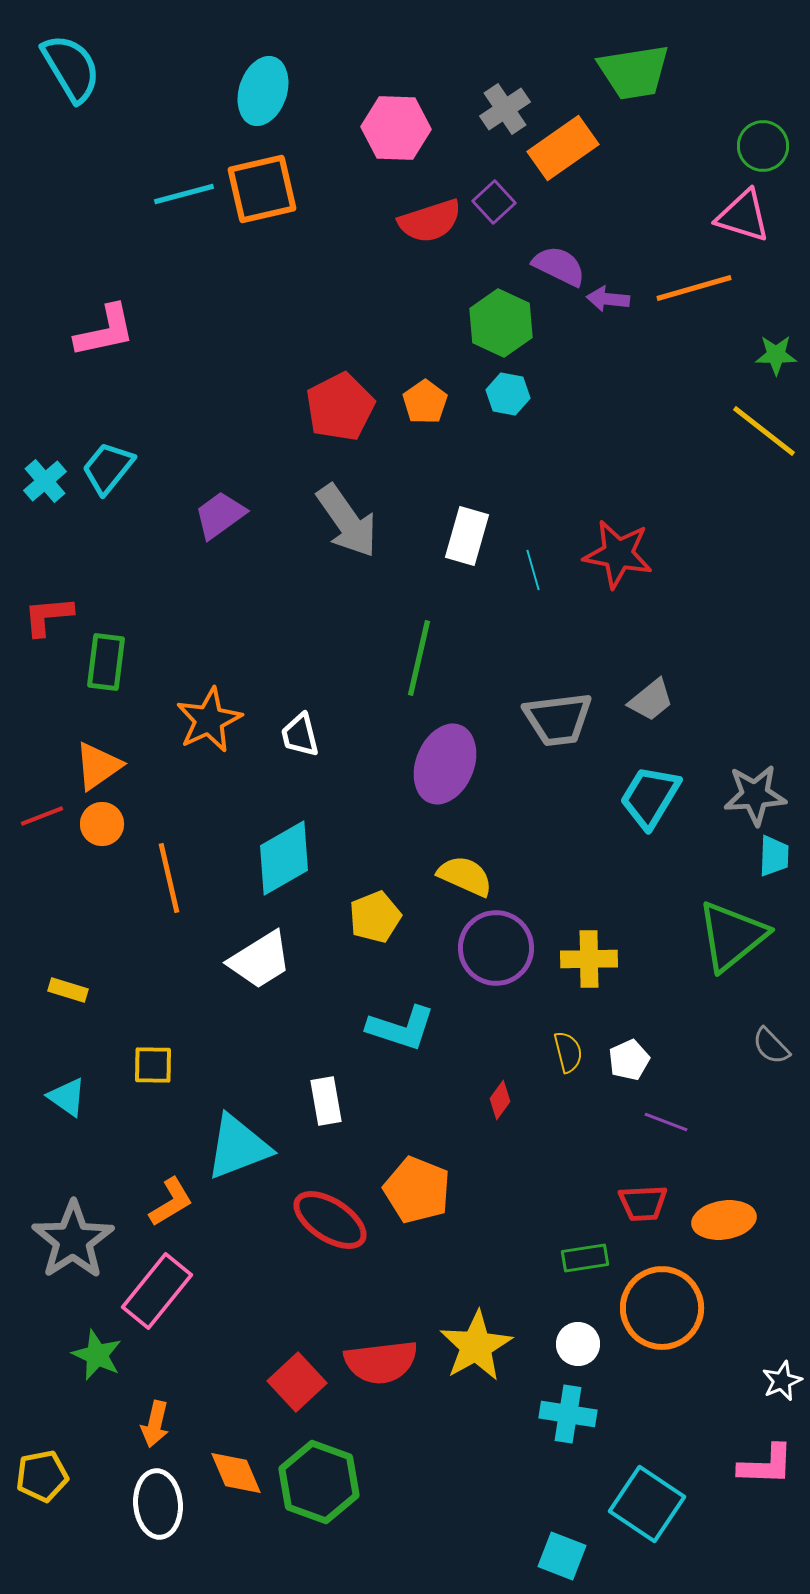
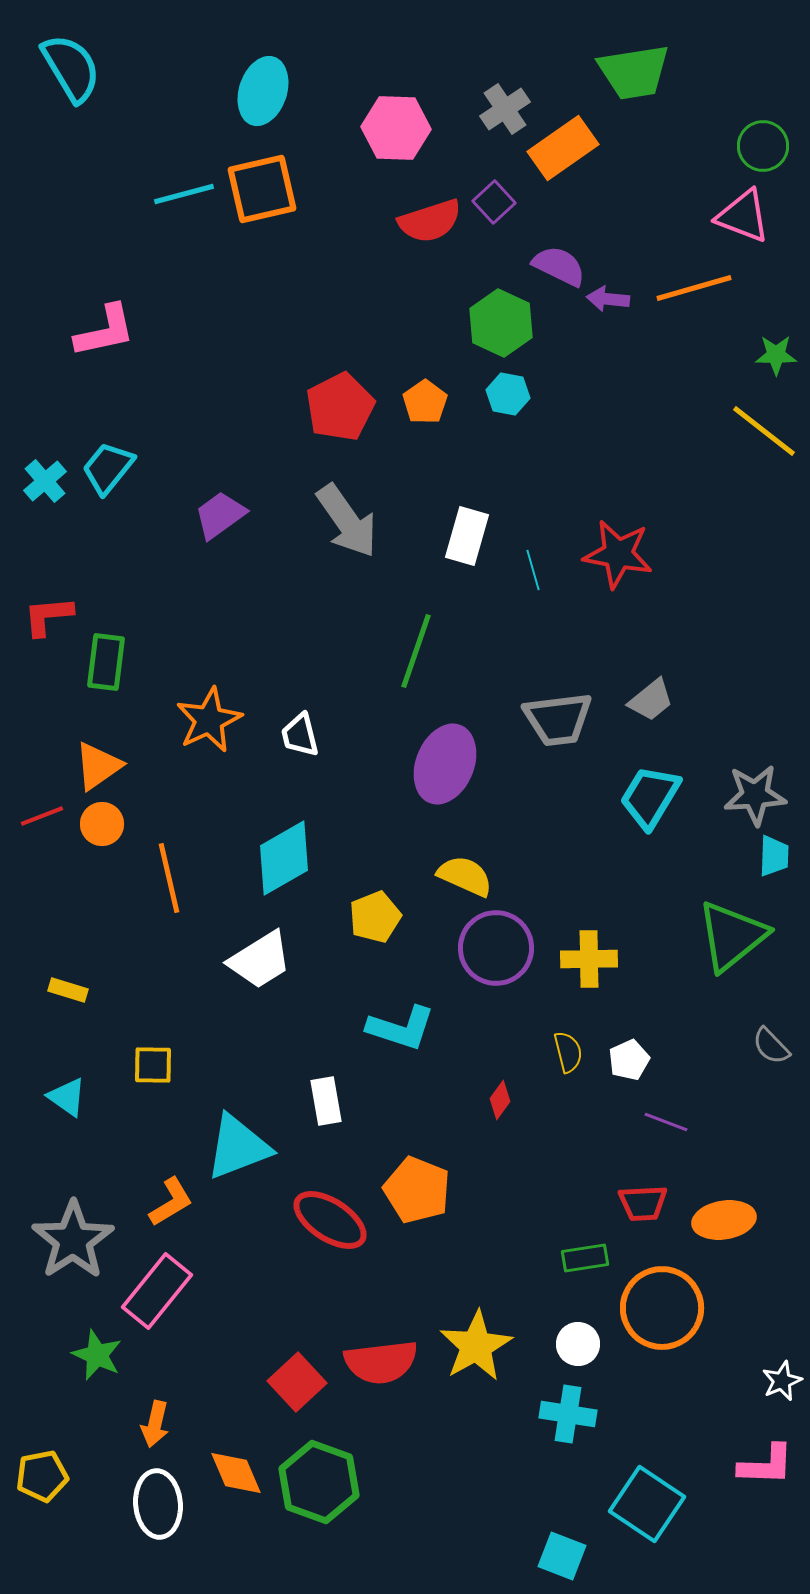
pink triangle at (743, 216): rotated 4 degrees clockwise
green line at (419, 658): moved 3 px left, 7 px up; rotated 6 degrees clockwise
